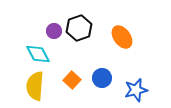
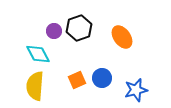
orange square: moved 5 px right; rotated 24 degrees clockwise
